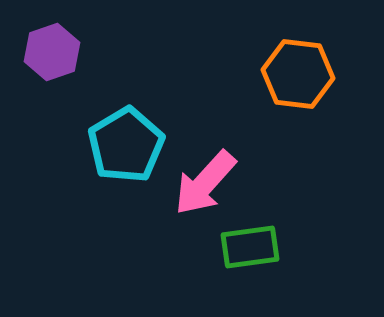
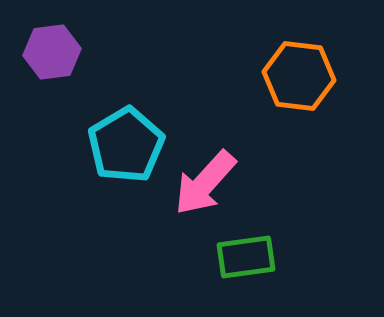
purple hexagon: rotated 12 degrees clockwise
orange hexagon: moved 1 px right, 2 px down
green rectangle: moved 4 px left, 10 px down
